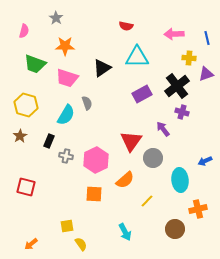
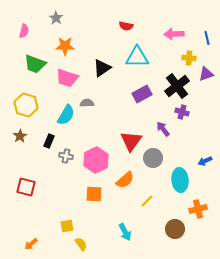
gray semicircle: rotated 72 degrees counterclockwise
